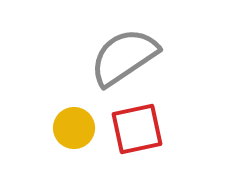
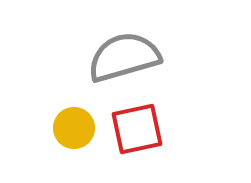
gray semicircle: rotated 18 degrees clockwise
